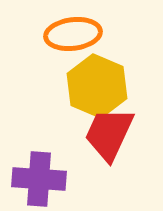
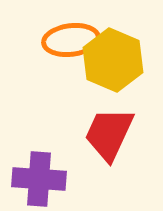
orange ellipse: moved 2 px left, 6 px down
yellow hexagon: moved 16 px right, 26 px up
